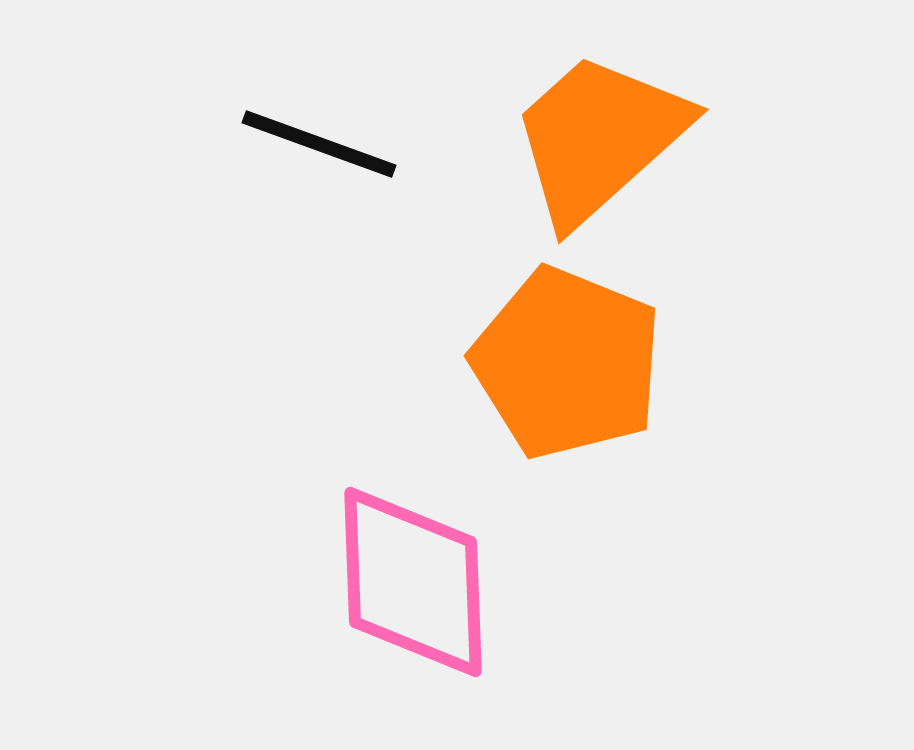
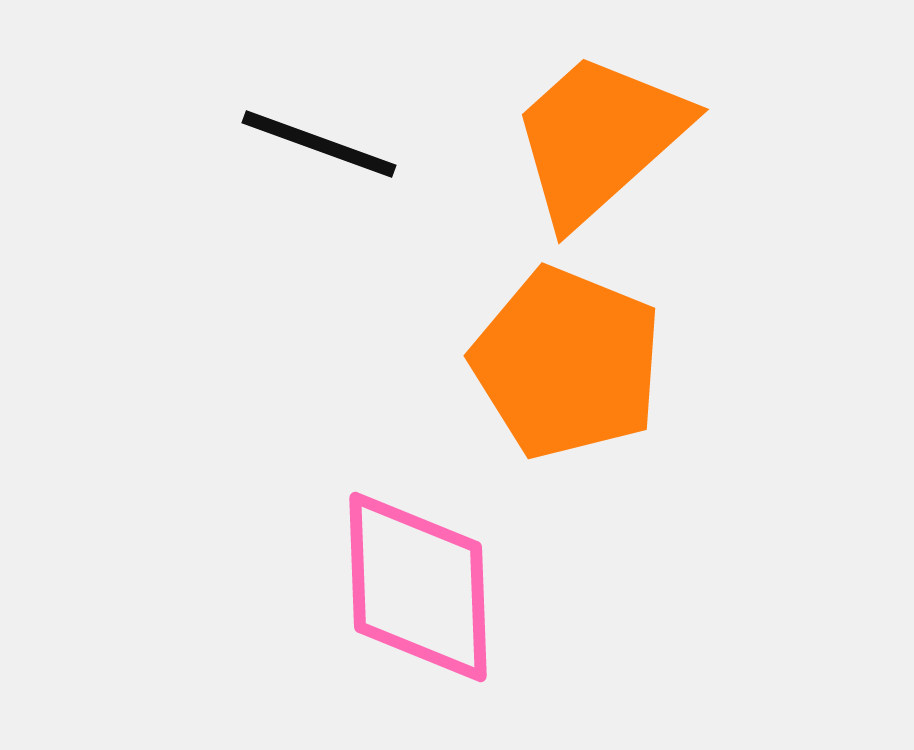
pink diamond: moved 5 px right, 5 px down
